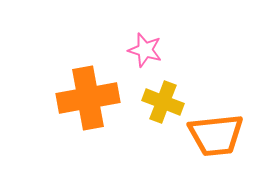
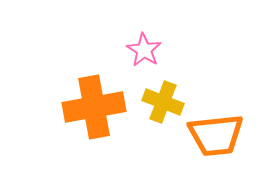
pink star: moved 1 px left; rotated 16 degrees clockwise
orange cross: moved 6 px right, 9 px down
